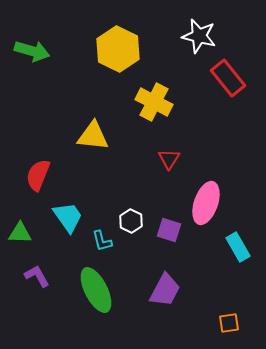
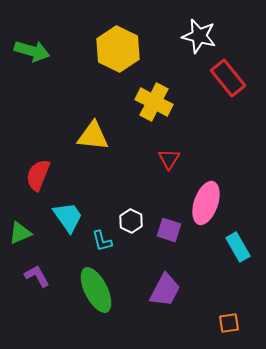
green triangle: rotated 25 degrees counterclockwise
